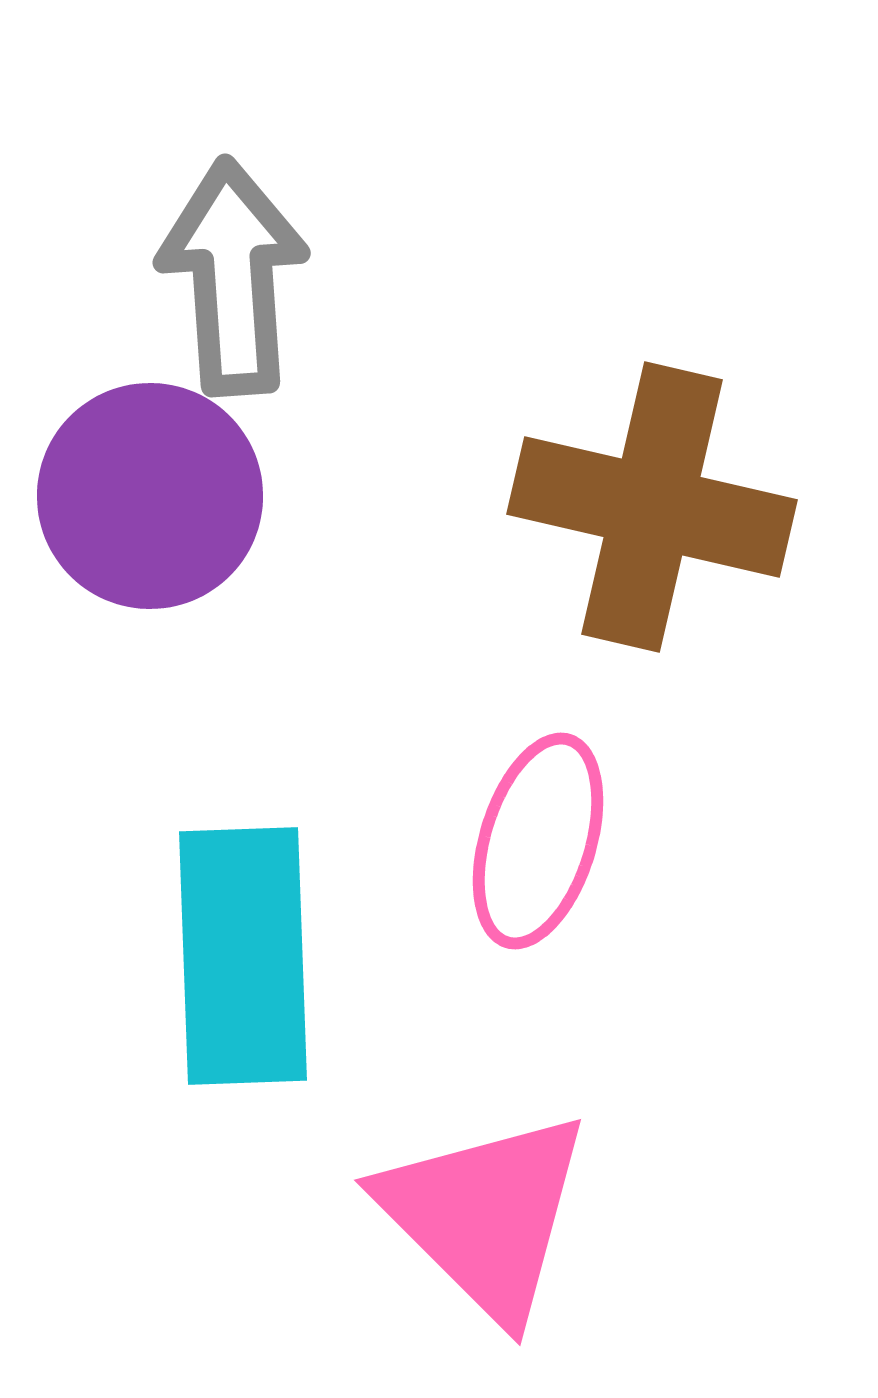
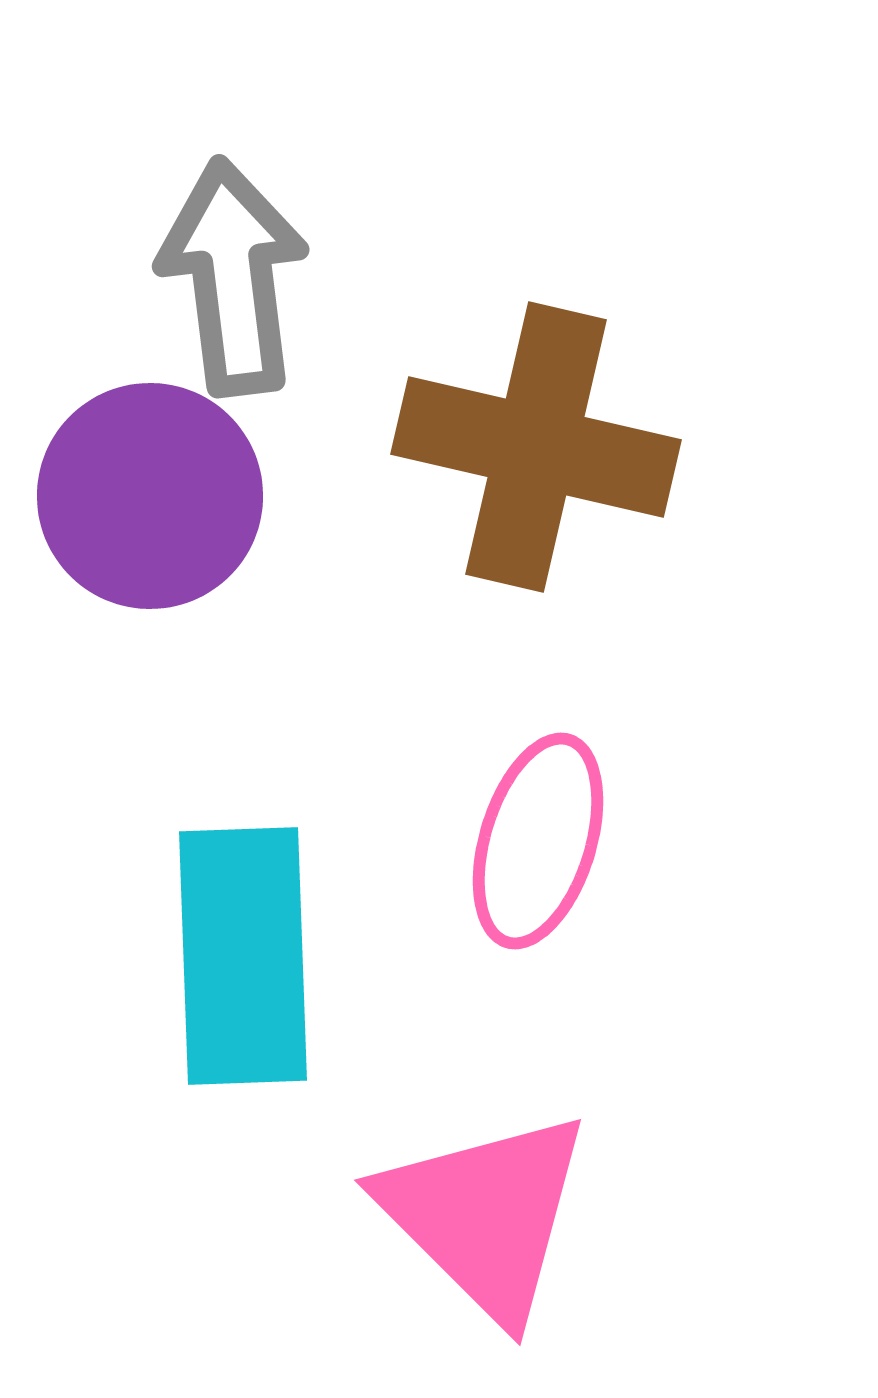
gray arrow: rotated 3 degrees counterclockwise
brown cross: moved 116 px left, 60 px up
